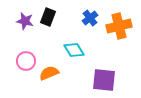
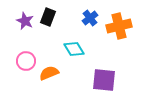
purple star: rotated 12 degrees clockwise
cyan diamond: moved 1 px up
